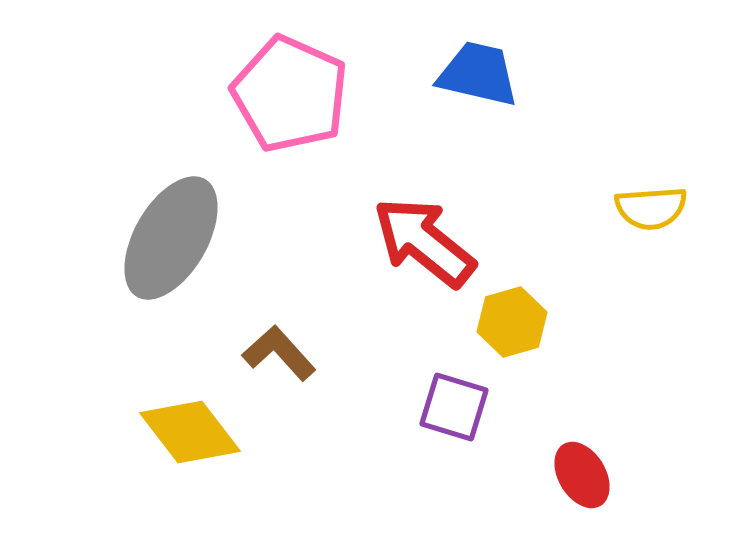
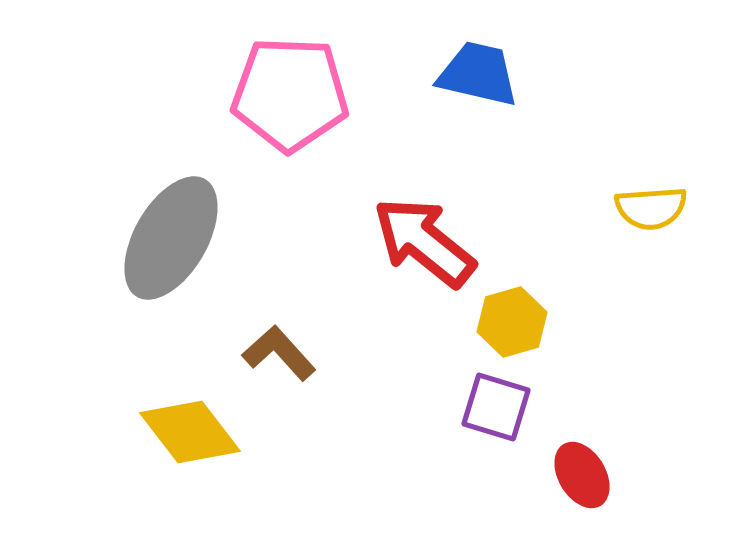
pink pentagon: rotated 22 degrees counterclockwise
purple square: moved 42 px right
